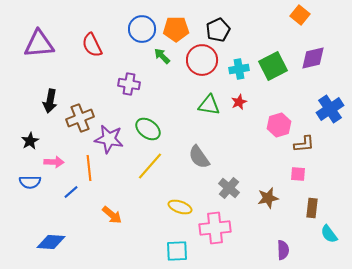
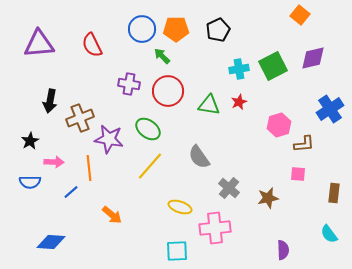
red circle: moved 34 px left, 31 px down
brown rectangle: moved 22 px right, 15 px up
